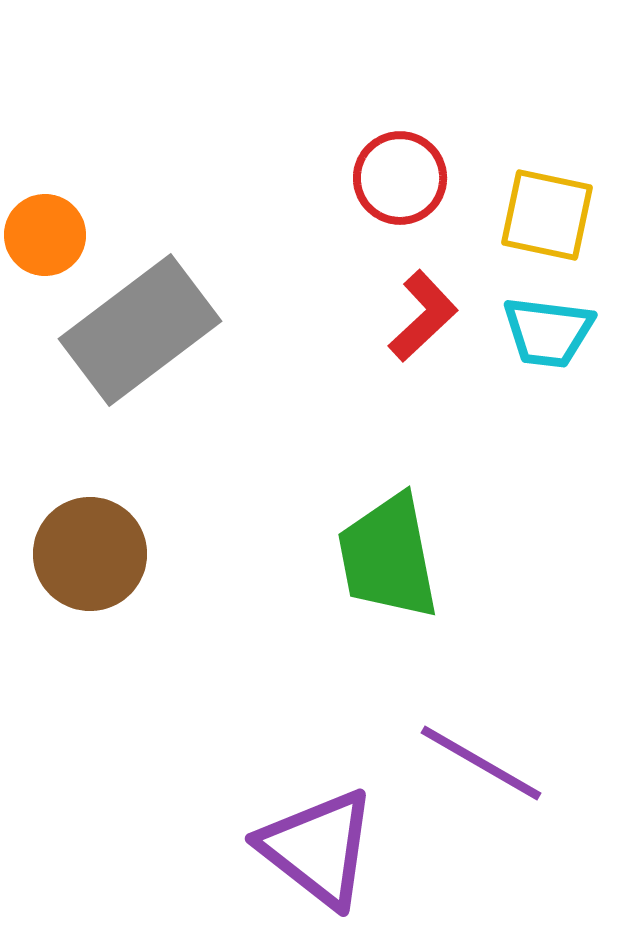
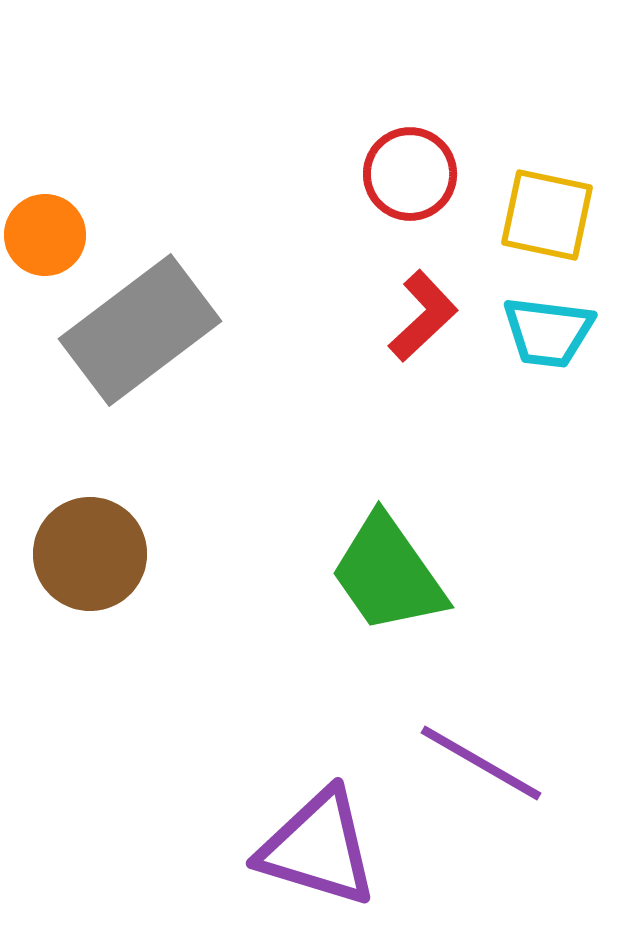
red circle: moved 10 px right, 4 px up
green trapezoid: moved 17 px down; rotated 24 degrees counterclockwise
purple triangle: rotated 21 degrees counterclockwise
